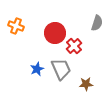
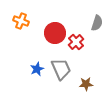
orange cross: moved 5 px right, 5 px up
red cross: moved 2 px right, 4 px up
